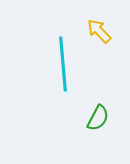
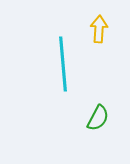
yellow arrow: moved 2 px up; rotated 48 degrees clockwise
